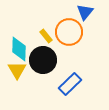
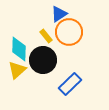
blue triangle: moved 26 px left, 2 px down; rotated 18 degrees clockwise
yellow triangle: rotated 18 degrees clockwise
